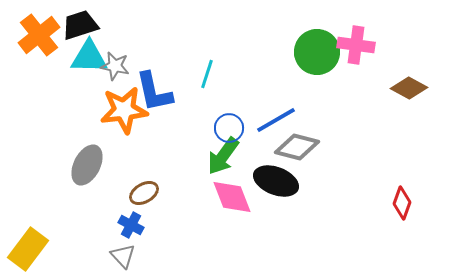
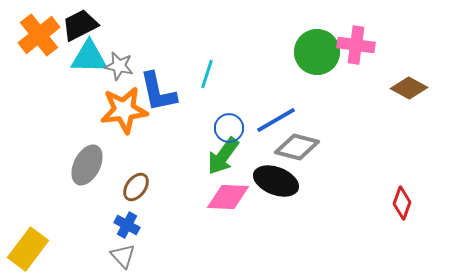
black trapezoid: rotated 9 degrees counterclockwise
gray star: moved 4 px right
blue L-shape: moved 4 px right
brown ellipse: moved 8 px left, 6 px up; rotated 24 degrees counterclockwise
pink diamond: moved 4 px left; rotated 66 degrees counterclockwise
blue cross: moved 4 px left
